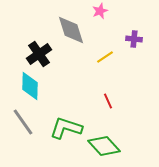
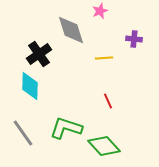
yellow line: moved 1 px left, 1 px down; rotated 30 degrees clockwise
gray line: moved 11 px down
